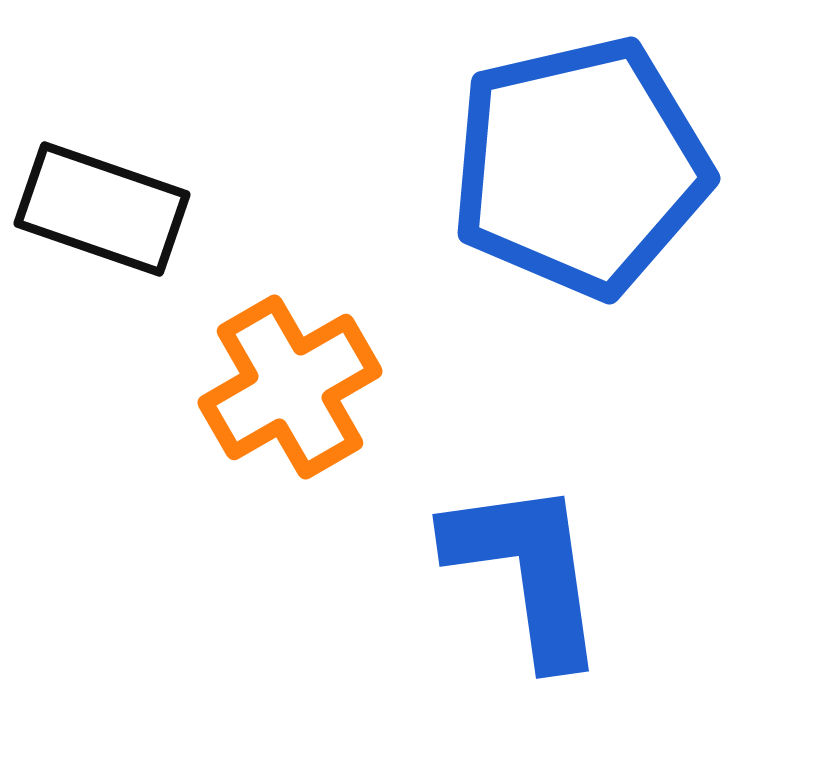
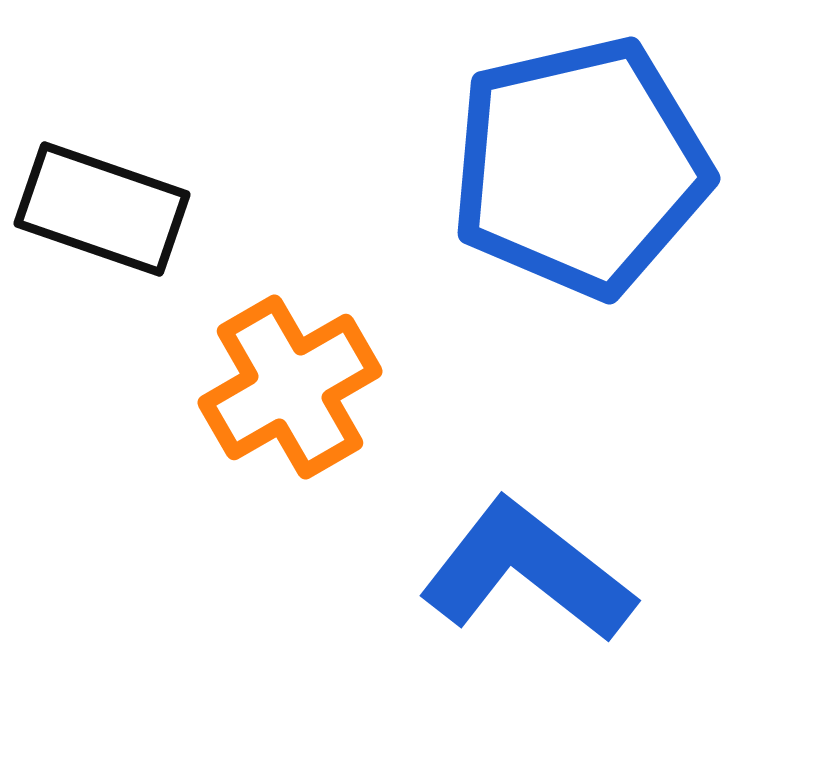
blue L-shape: rotated 44 degrees counterclockwise
